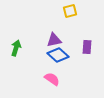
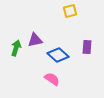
purple triangle: moved 19 px left
